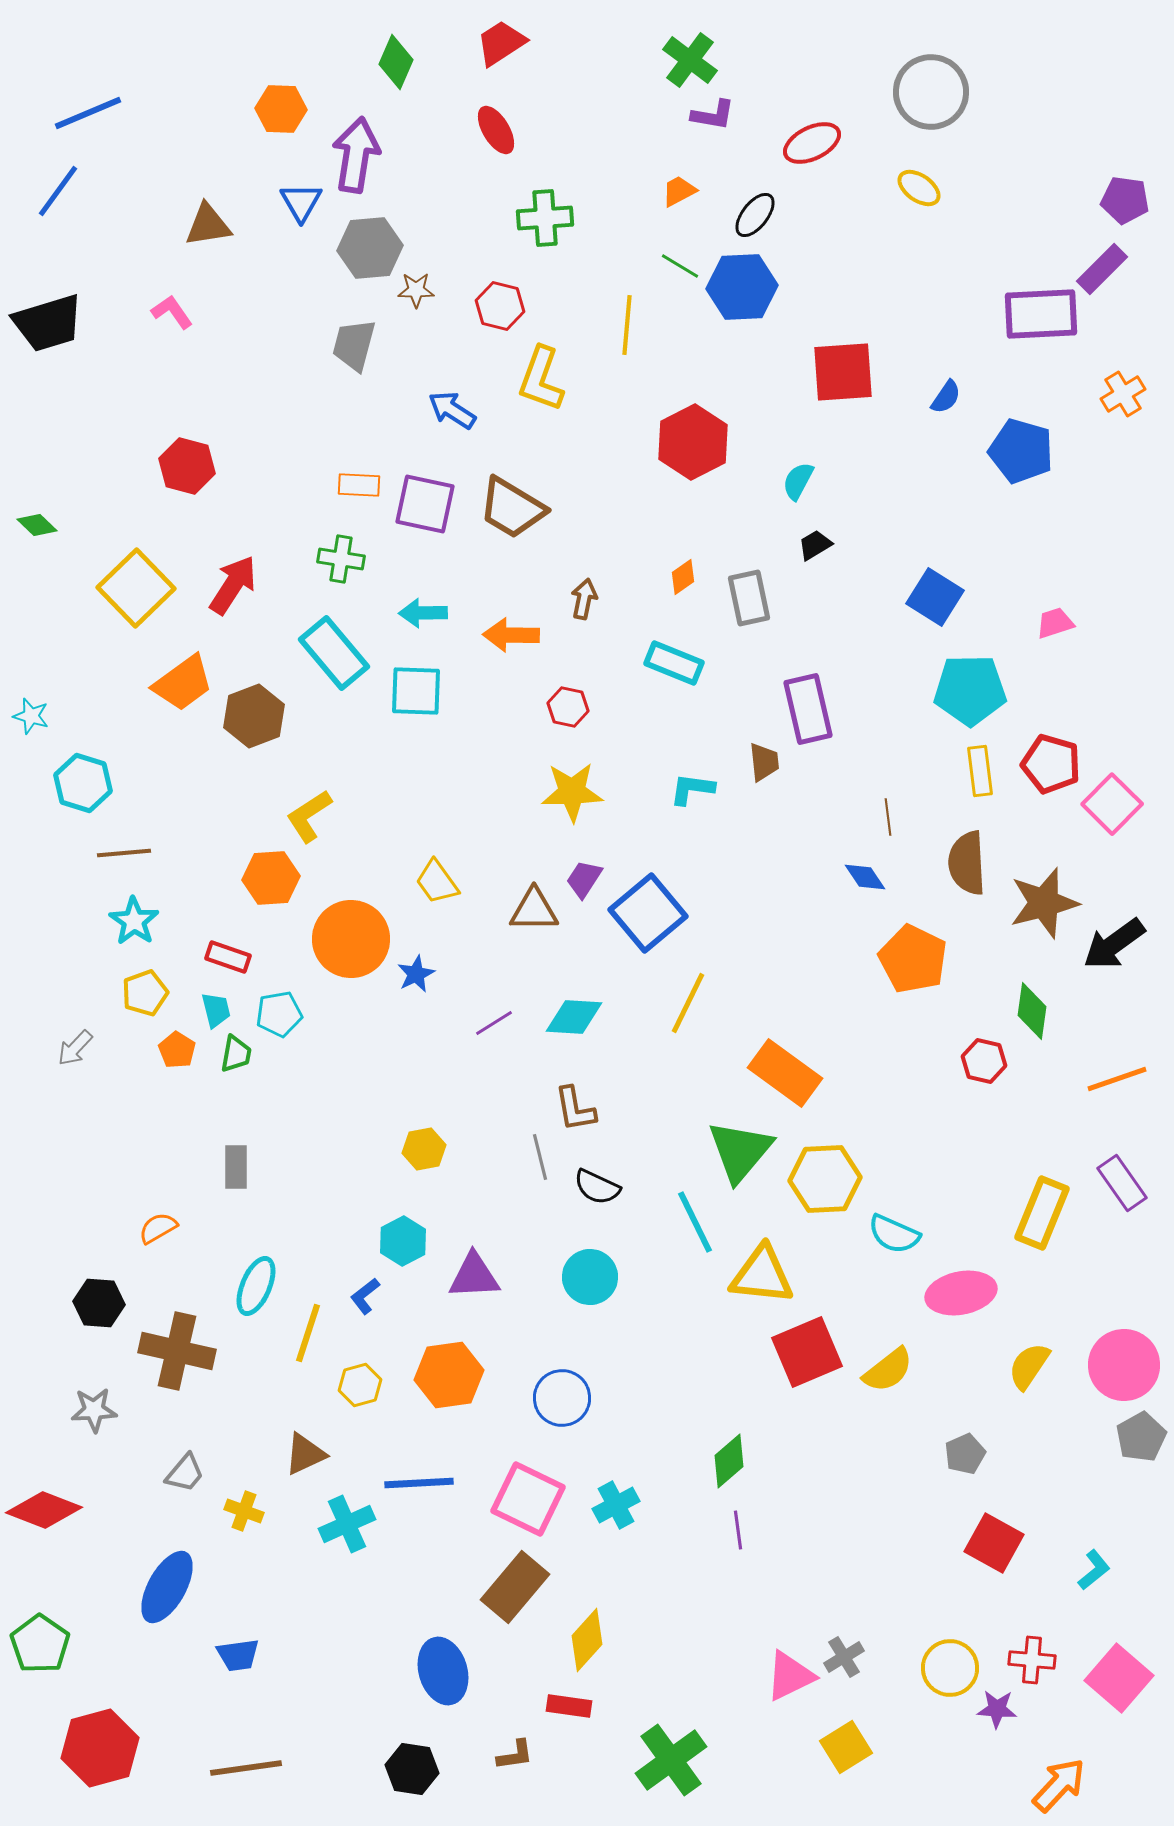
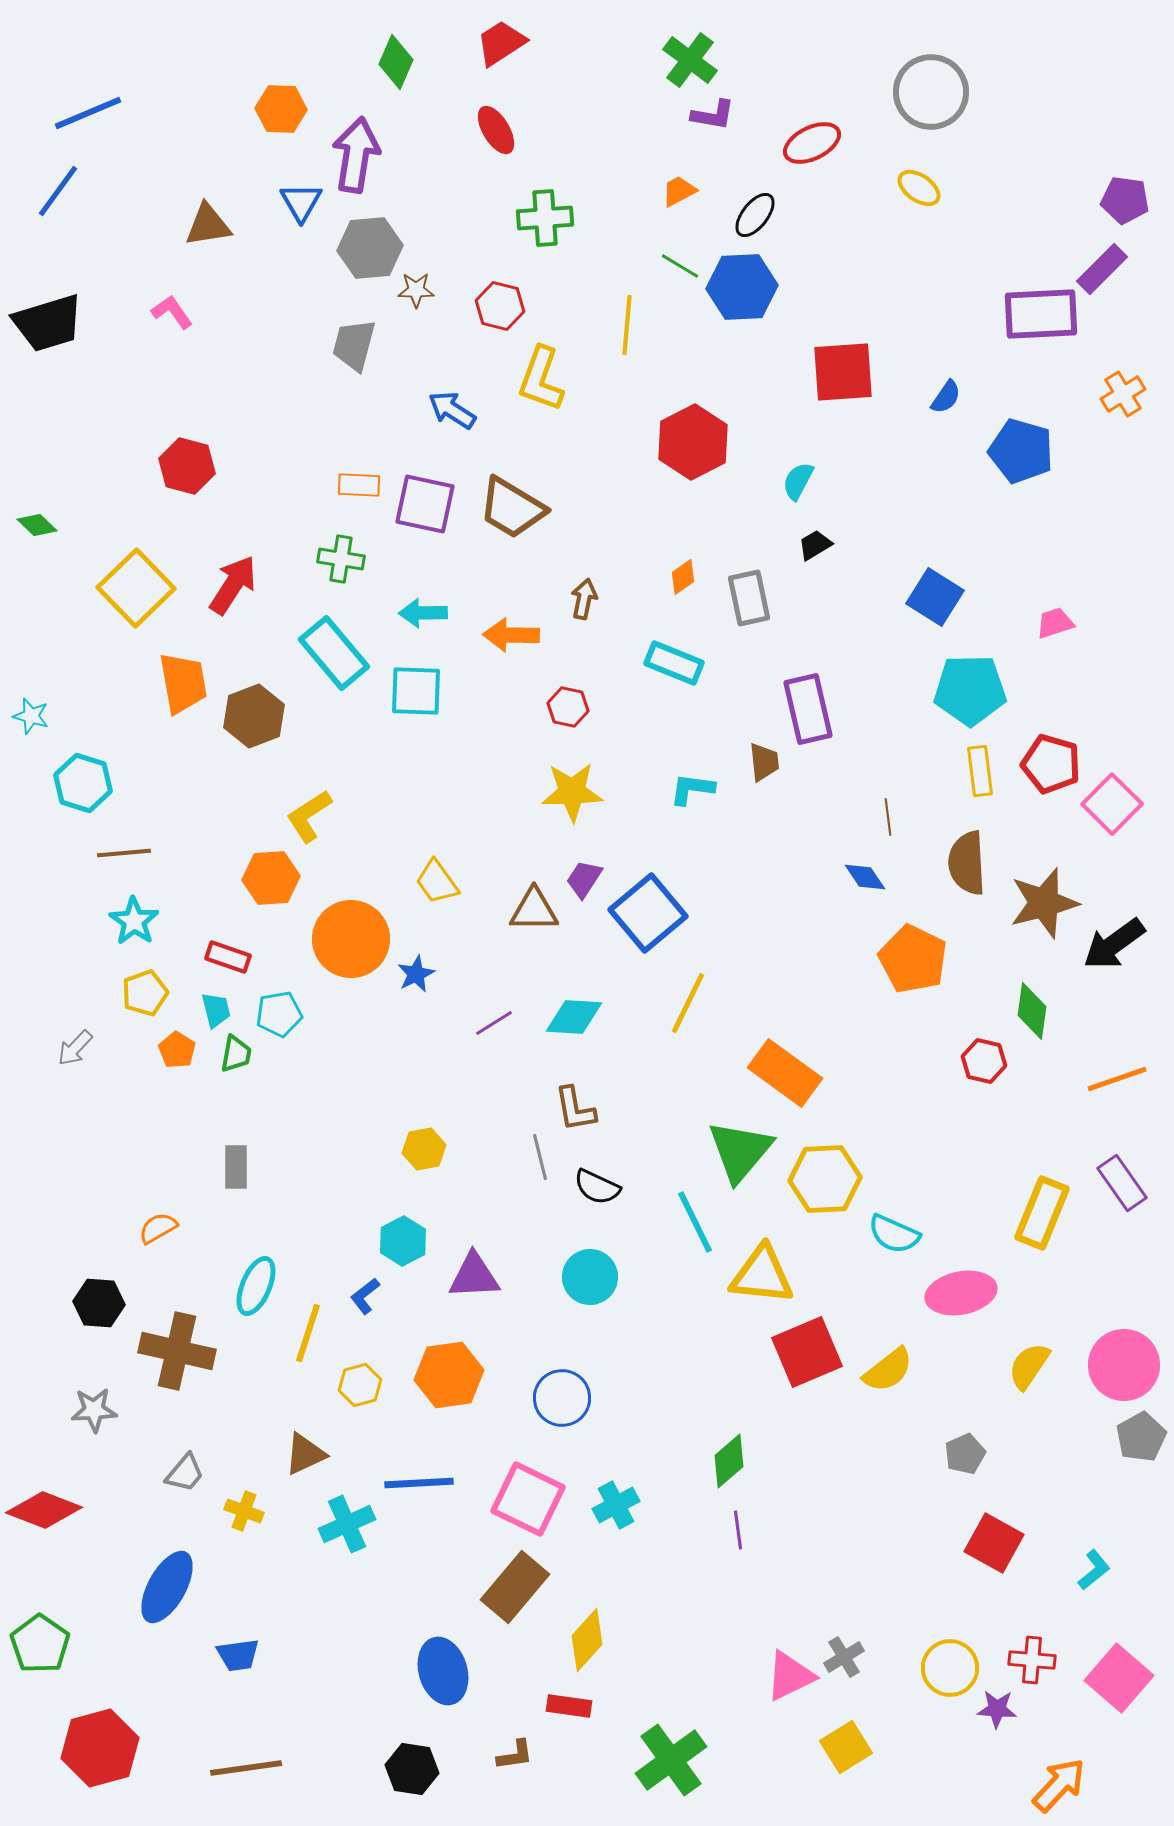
orange trapezoid at (183, 683): rotated 64 degrees counterclockwise
